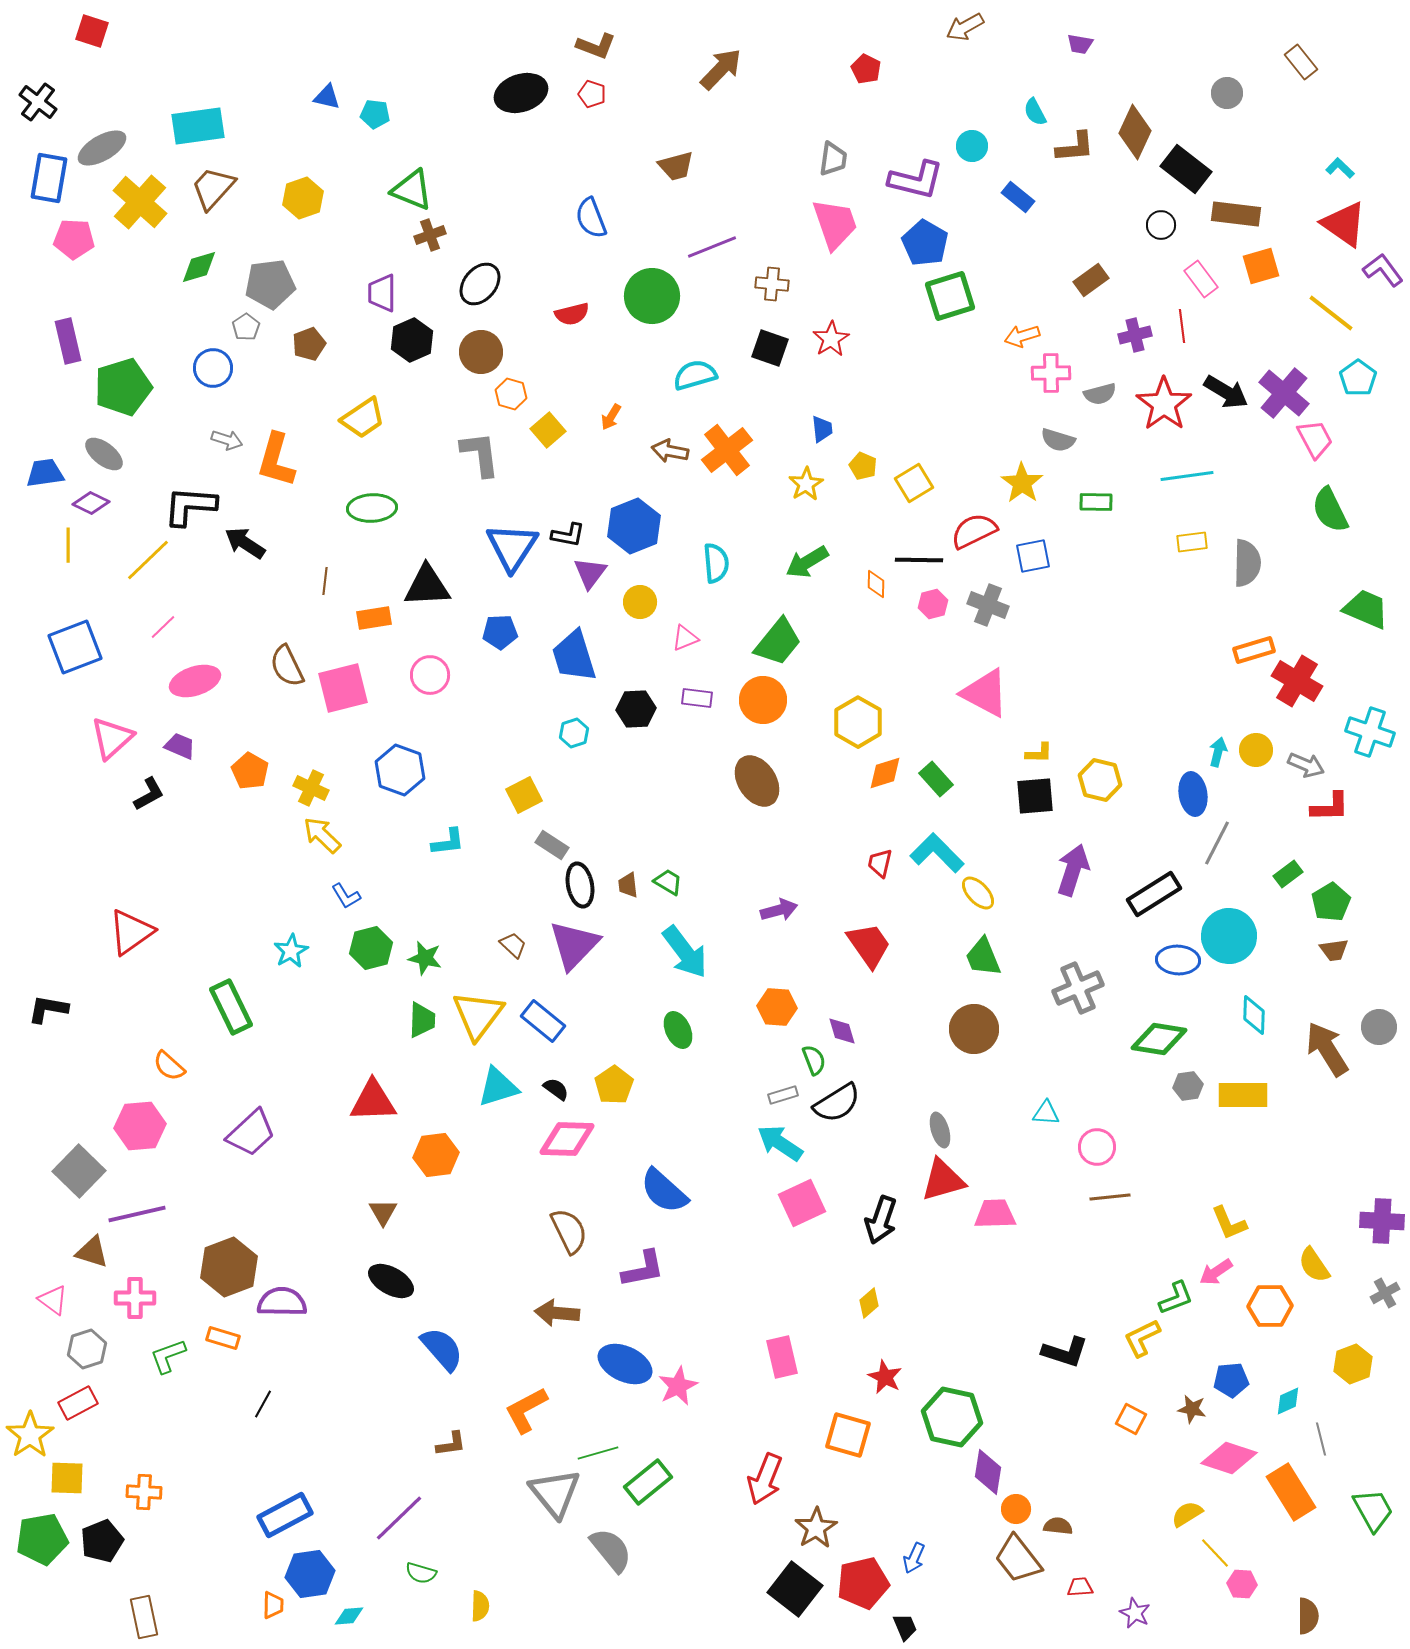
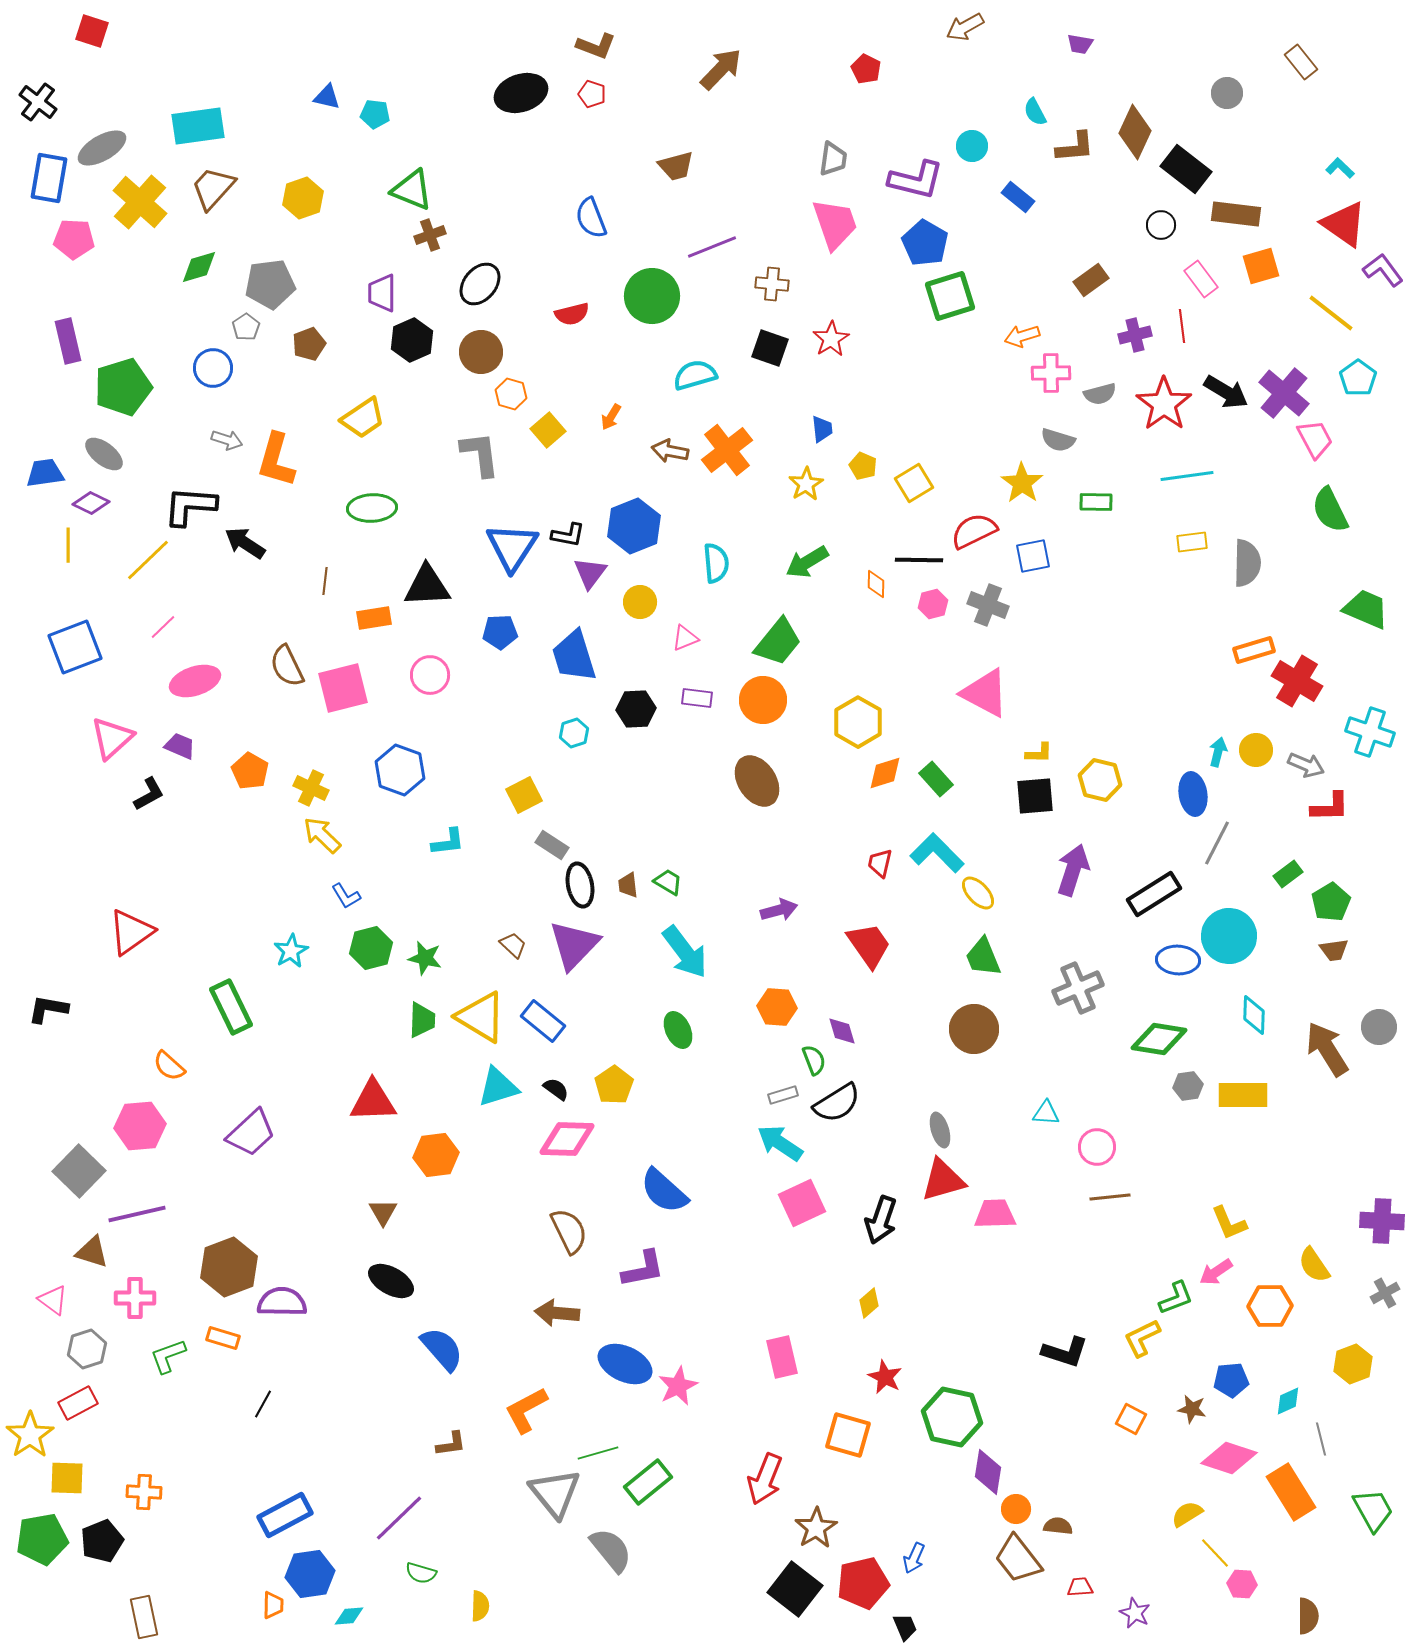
yellow triangle at (478, 1015): moved 3 px right, 2 px down; rotated 36 degrees counterclockwise
